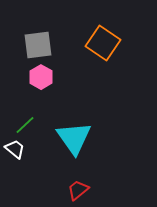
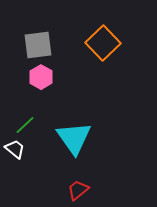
orange square: rotated 12 degrees clockwise
